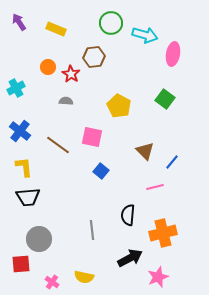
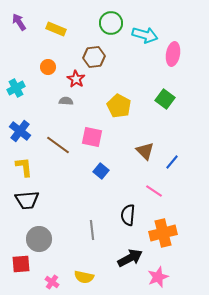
red star: moved 5 px right, 5 px down
pink line: moved 1 px left, 4 px down; rotated 48 degrees clockwise
black trapezoid: moved 1 px left, 3 px down
